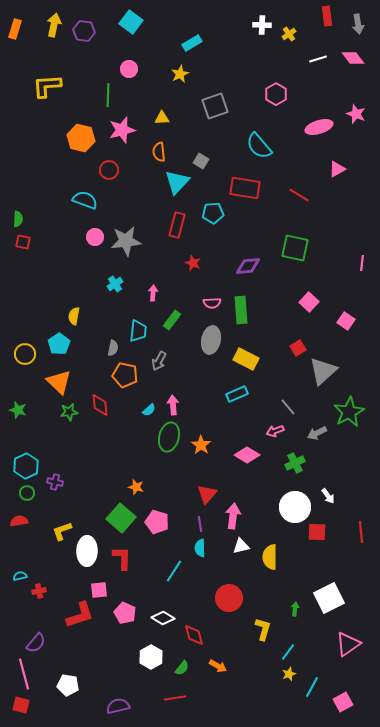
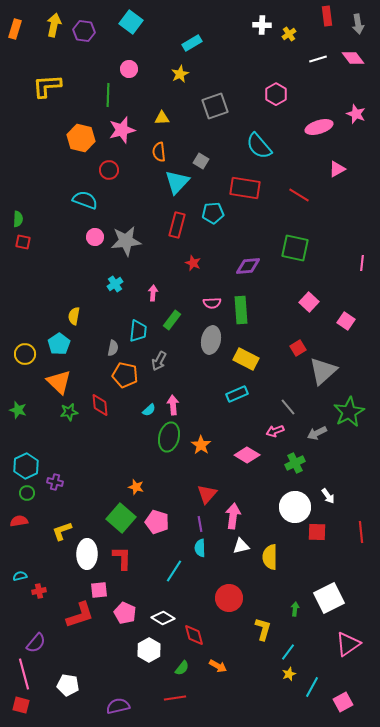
white ellipse at (87, 551): moved 3 px down
white hexagon at (151, 657): moved 2 px left, 7 px up
